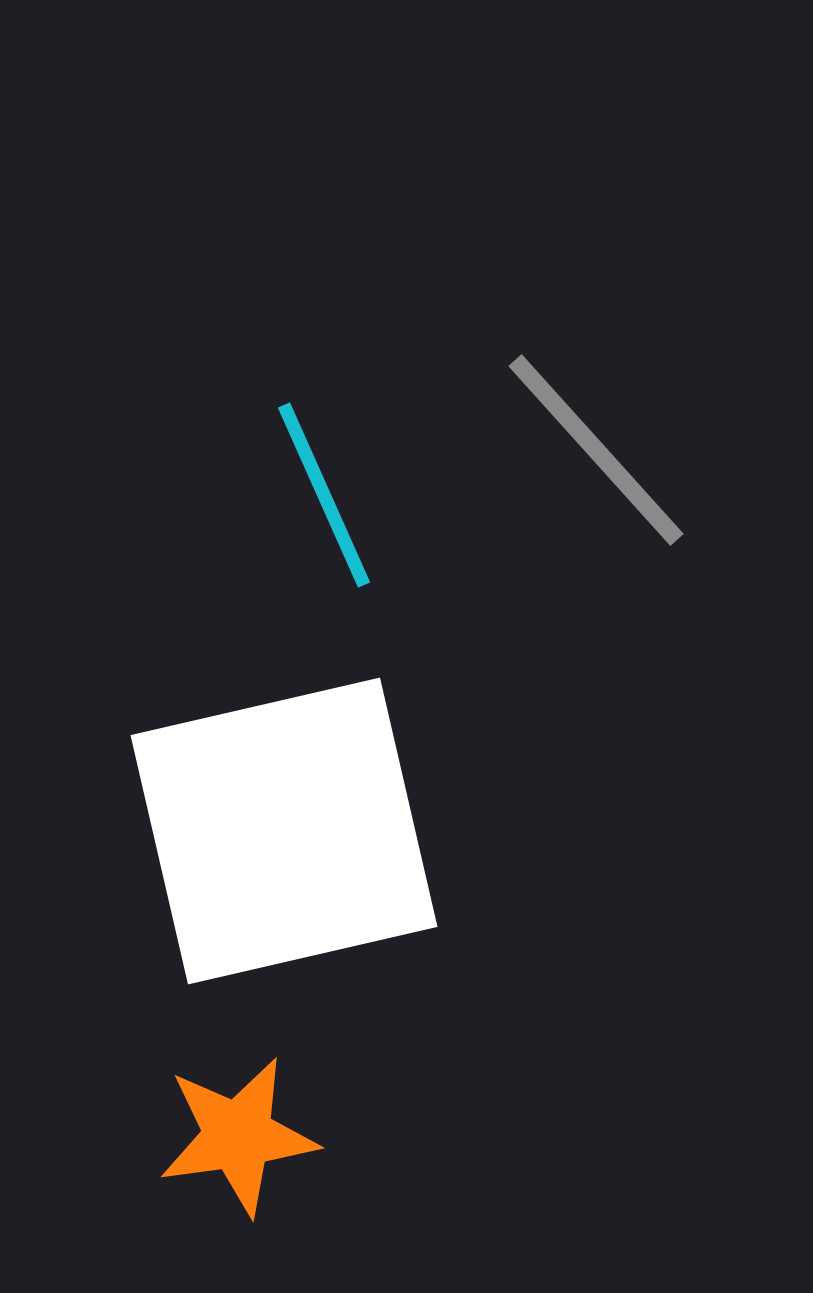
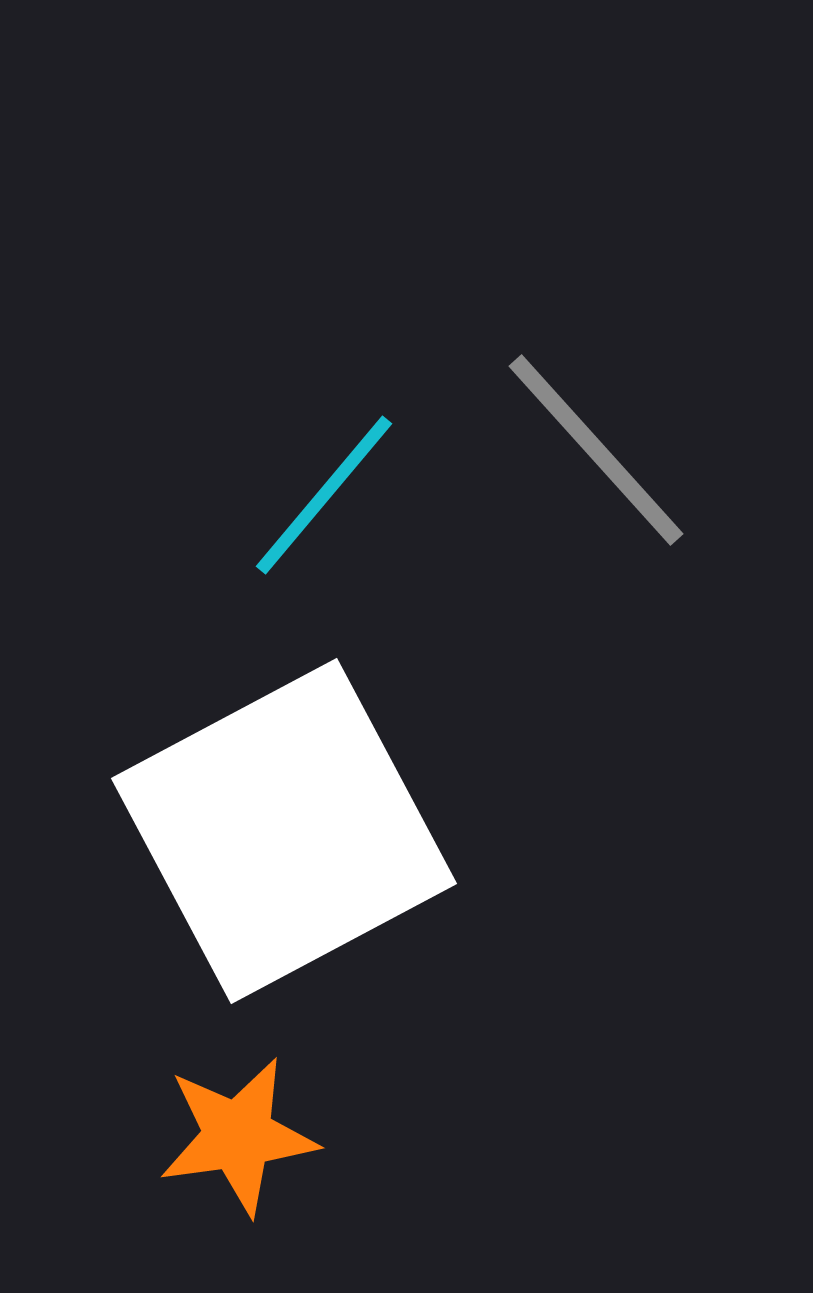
cyan line: rotated 64 degrees clockwise
white square: rotated 15 degrees counterclockwise
